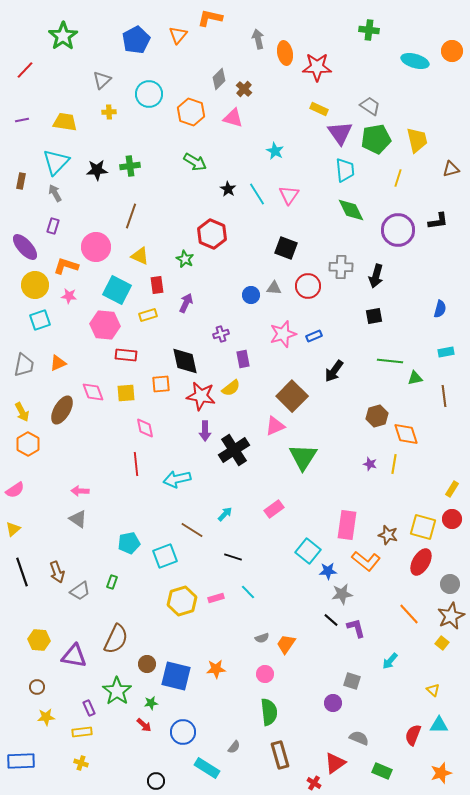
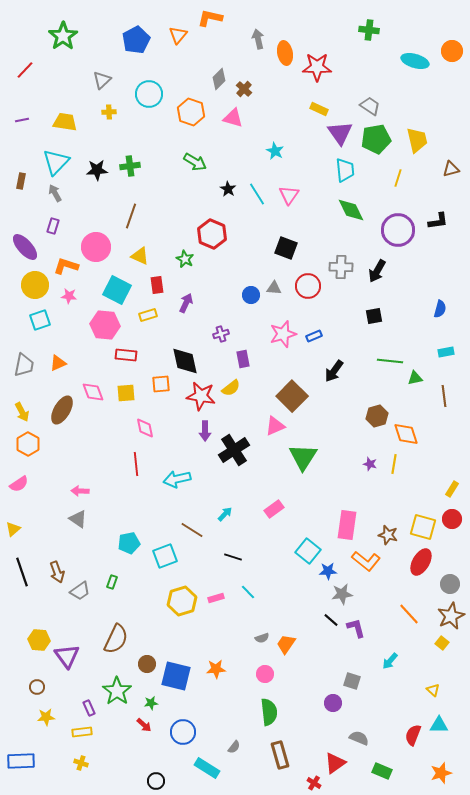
black arrow at (376, 276): moved 1 px right, 5 px up; rotated 15 degrees clockwise
pink semicircle at (15, 490): moved 4 px right, 6 px up
purple triangle at (74, 656): moved 7 px left; rotated 44 degrees clockwise
